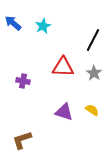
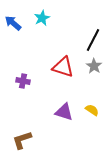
cyan star: moved 1 px left, 8 px up
red triangle: rotated 15 degrees clockwise
gray star: moved 7 px up
